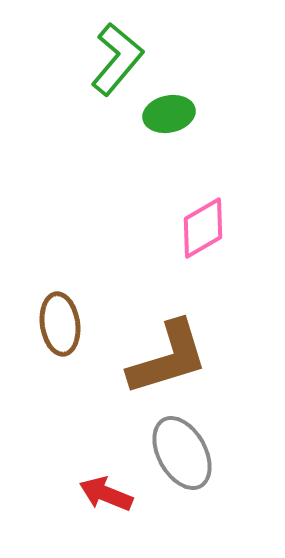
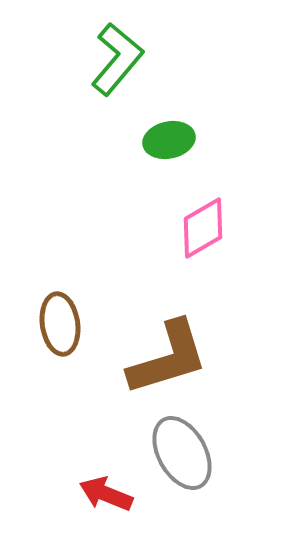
green ellipse: moved 26 px down
